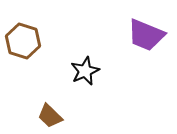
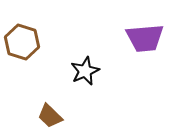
purple trapezoid: moved 1 px left, 3 px down; rotated 27 degrees counterclockwise
brown hexagon: moved 1 px left, 1 px down
